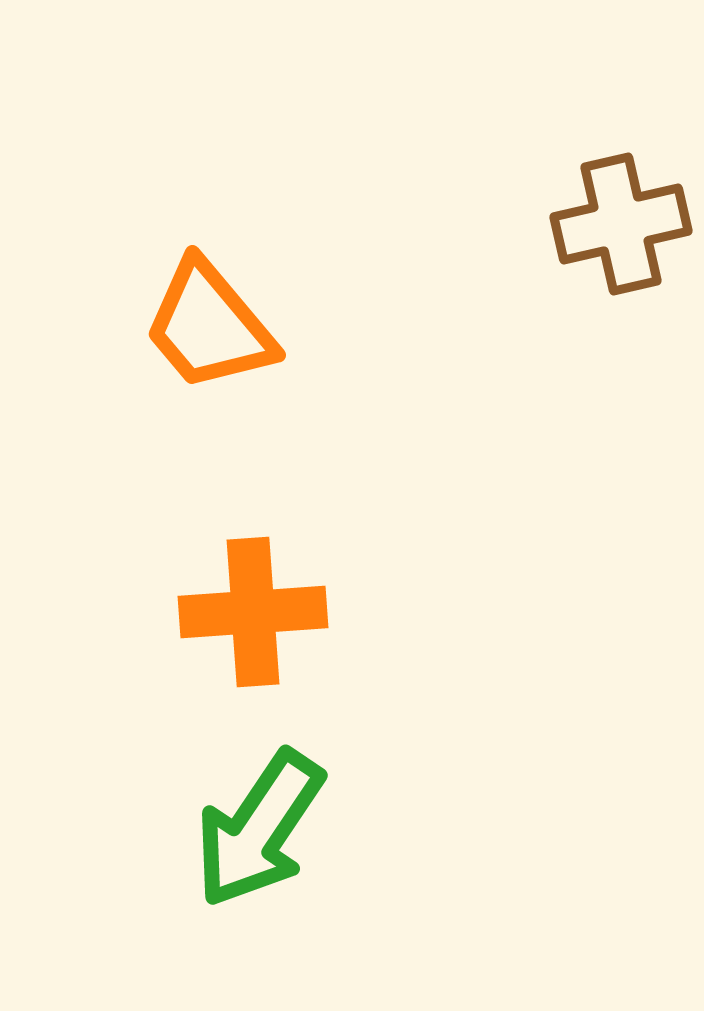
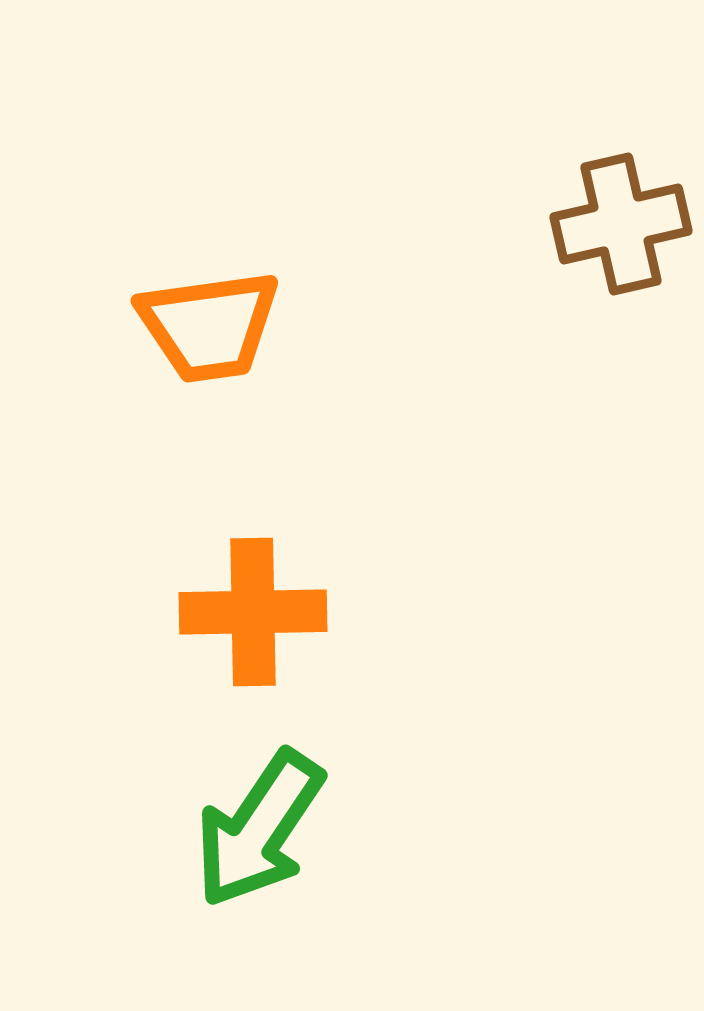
orange trapezoid: rotated 58 degrees counterclockwise
orange cross: rotated 3 degrees clockwise
